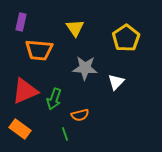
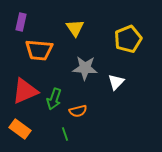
yellow pentagon: moved 2 px right, 1 px down; rotated 12 degrees clockwise
orange semicircle: moved 2 px left, 4 px up
